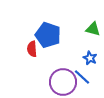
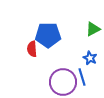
green triangle: rotated 42 degrees counterclockwise
blue pentagon: rotated 20 degrees counterclockwise
blue line: rotated 30 degrees clockwise
